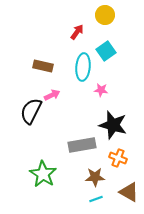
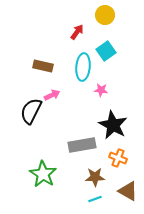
black star: rotated 12 degrees clockwise
brown triangle: moved 1 px left, 1 px up
cyan line: moved 1 px left
